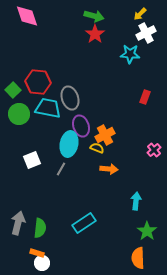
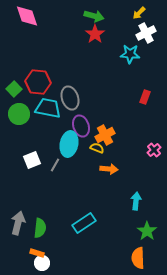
yellow arrow: moved 1 px left, 1 px up
green square: moved 1 px right, 1 px up
gray line: moved 6 px left, 4 px up
